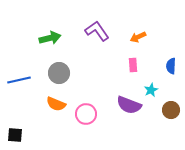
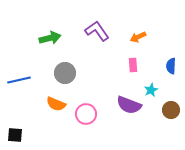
gray circle: moved 6 px right
